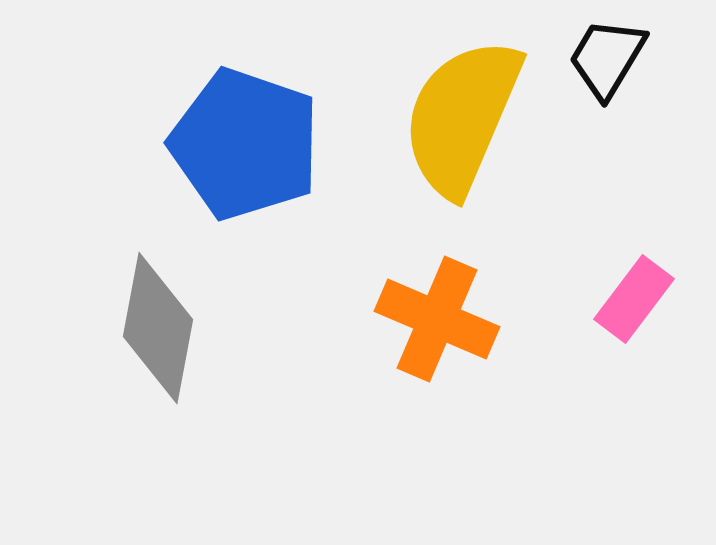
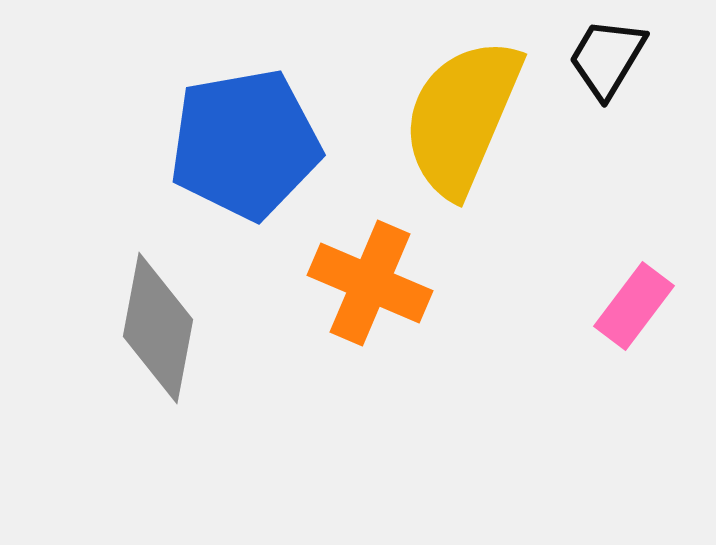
blue pentagon: rotated 29 degrees counterclockwise
pink rectangle: moved 7 px down
orange cross: moved 67 px left, 36 px up
